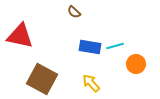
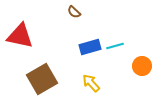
blue rectangle: rotated 25 degrees counterclockwise
orange circle: moved 6 px right, 2 px down
brown square: rotated 32 degrees clockwise
